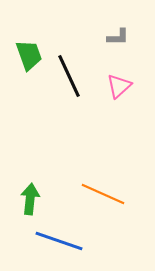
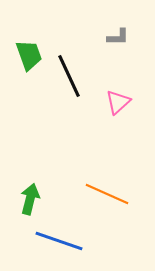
pink triangle: moved 1 px left, 16 px down
orange line: moved 4 px right
green arrow: rotated 8 degrees clockwise
